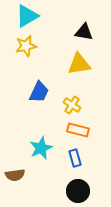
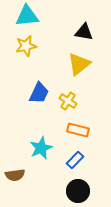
cyan triangle: rotated 25 degrees clockwise
yellow triangle: rotated 30 degrees counterclockwise
blue trapezoid: moved 1 px down
yellow cross: moved 4 px left, 4 px up
blue rectangle: moved 2 px down; rotated 60 degrees clockwise
